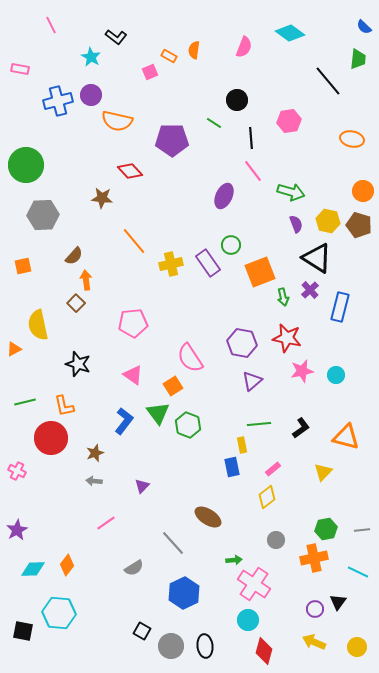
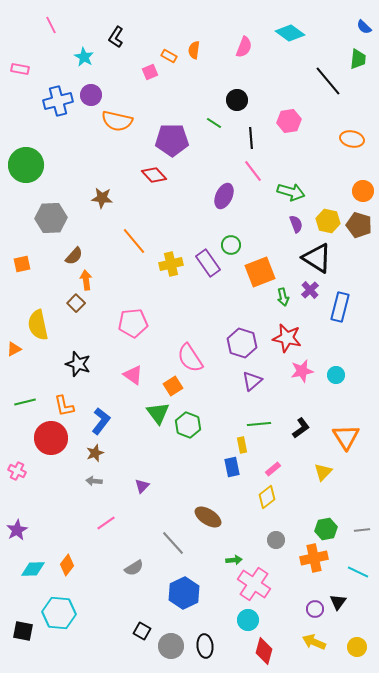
black L-shape at (116, 37): rotated 85 degrees clockwise
cyan star at (91, 57): moved 7 px left
red diamond at (130, 171): moved 24 px right, 4 px down
gray hexagon at (43, 215): moved 8 px right, 3 px down
orange square at (23, 266): moved 1 px left, 2 px up
purple hexagon at (242, 343): rotated 8 degrees clockwise
blue L-shape at (124, 421): moved 23 px left
orange triangle at (346, 437): rotated 44 degrees clockwise
